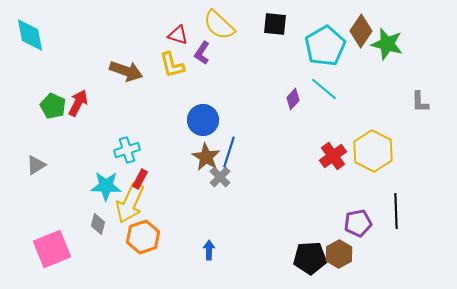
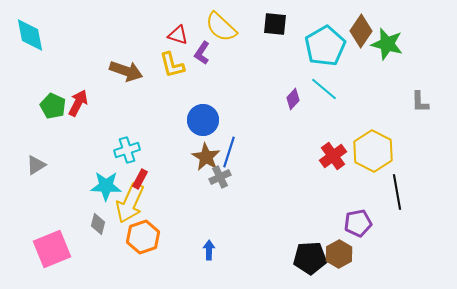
yellow semicircle: moved 2 px right, 2 px down
gray cross: rotated 20 degrees clockwise
black line: moved 1 px right, 19 px up; rotated 8 degrees counterclockwise
